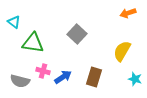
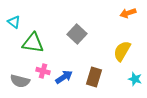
blue arrow: moved 1 px right
